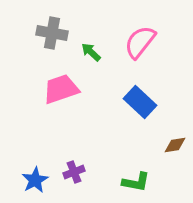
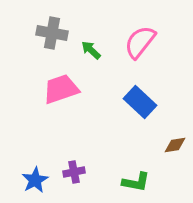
green arrow: moved 2 px up
purple cross: rotated 10 degrees clockwise
